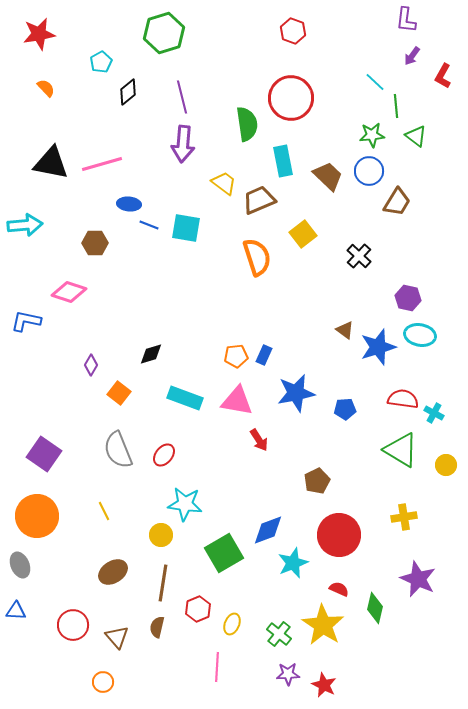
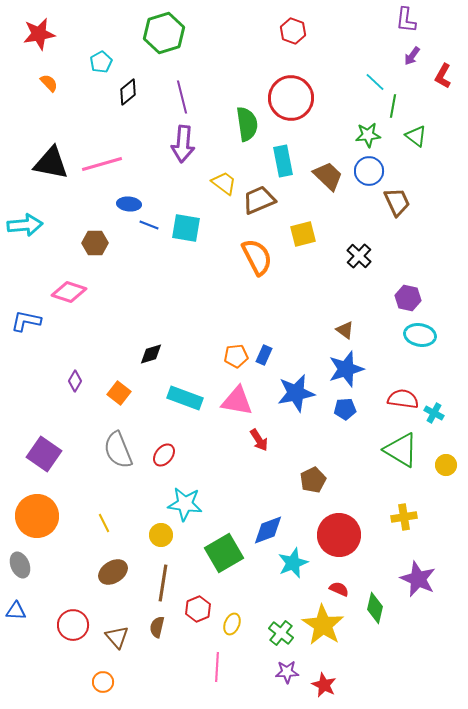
orange semicircle at (46, 88): moved 3 px right, 5 px up
green line at (396, 106): moved 3 px left; rotated 15 degrees clockwise
green star at (372, 135): moved 4 px left
brown trapezoid at (397, 202): rotated 56 degrees counterclockwise
yellow square at (303, 234): rotated 24 degrees clockwise
orange semicircle at (257, 257): rotated 9 degrees counterclockwise
blue star at (378, 347): moved 32 px left, 22 px down
purple diamond at (91, 365): moved 16 px left, 16 px down
brown pentagon at (317, 481): moved 4 px left, 1 px up
yellow line at (104, 511): moved 12 px down
green cross at (279, 634): moved 2 px right, 1 px up
purple star at (288, 674): moved 1 px left, 2 px up
